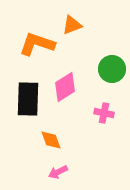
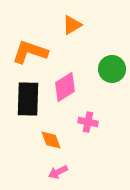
orange triangle: rotated 10 degrees counterclockwise
orange L-shape: moved 7 px left, 8 px down
pink cross: moved 16 px left, 9 px down
